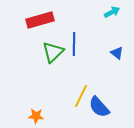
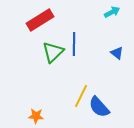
red rectangle: rotated 16 degrees counterclockwise
